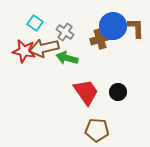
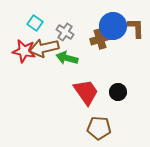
brown pentagon: moved 2 px right, 2 px up
